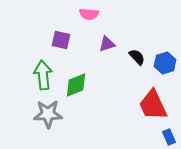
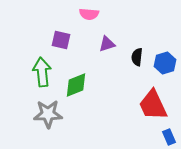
black semicircle: rotated 132 degrees counterclockwise
green arrow: moved 1 px left, 3 px up
